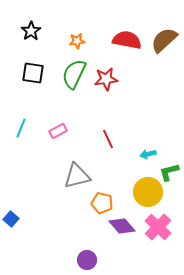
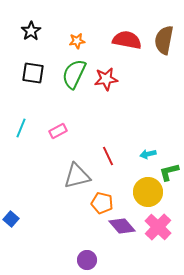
brown semicircle: rotated 36 degrees counterclockwise
red line: moved 17 px down
